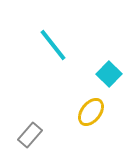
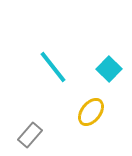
cyan line: moved 22 px down
cyan square: moved 5 px up
